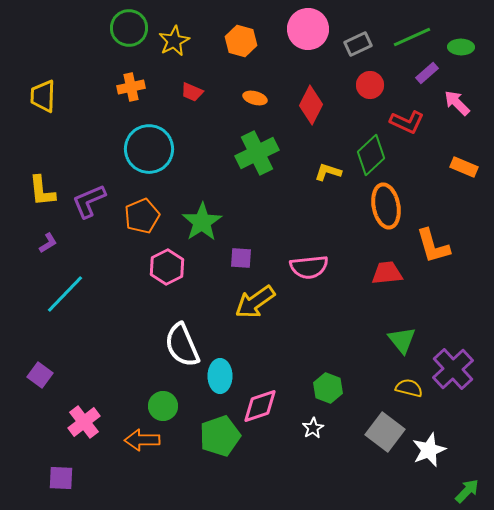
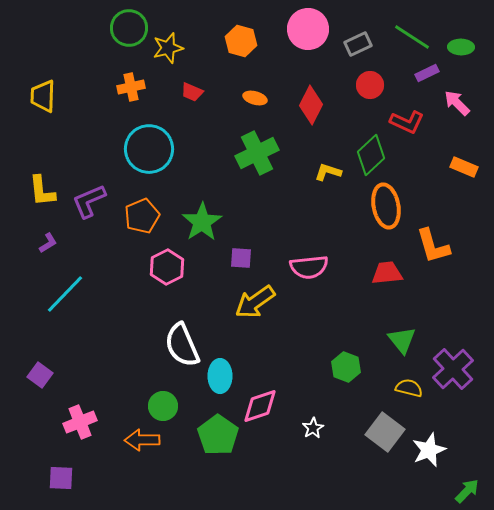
green line at (412, 37): rotated 57 degrees clockwise
yellow star at (174, 41): moved 6 px left, 7 px down; rotated 12 degrees clockwise
purple rectangle at (427, 73): rotated 15 degrees clockwise
green hexagon at (328, 388): moved 18 px right, 21 px up
pink cross at (84, 422): moved 4 px left; rotated 16 degrees clockwise
green pentagon at (220, 436): moved 2 px left, 1 px up; rotated 18 degrees counterclockwise
